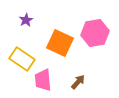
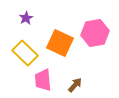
purple star: moved 2 px up
yellow rectangle: moved 3 px right, 6 px up; rotated 10 degrees clockwise
brown arrow: moved 3 px left, 3 px down
